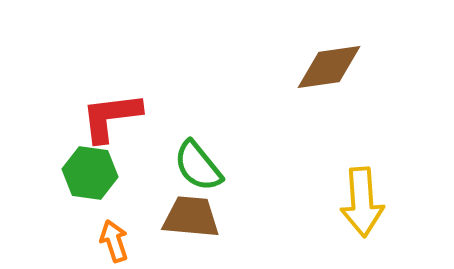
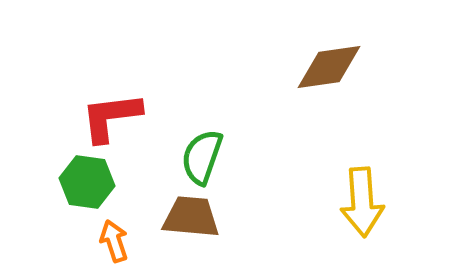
green semicircle: moved 4 px right, 9 px up; rotated 58 degrees clockwise
green hexagon: moved 3 px left, 9 px down
